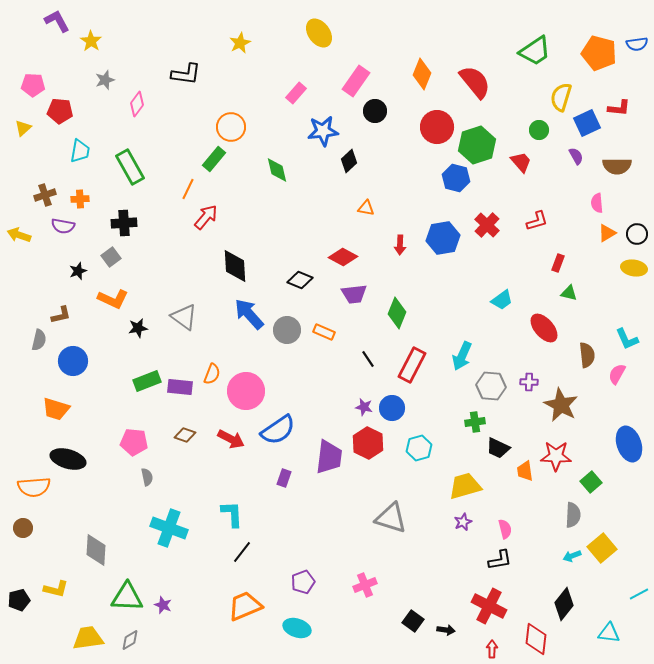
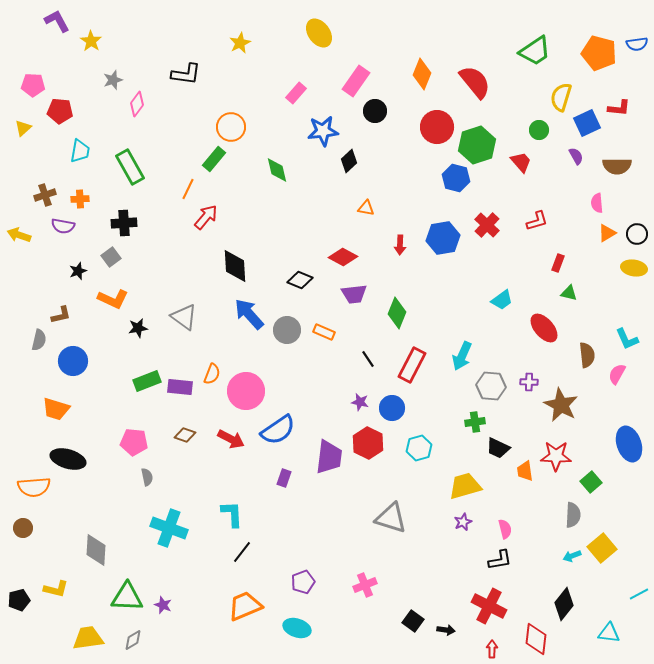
gray star at (105, 80): moved 8 px right
purple star at (364, 407): moved 4 px left, 5 px up
gray diamond at (130, 640): moved 3 px right
